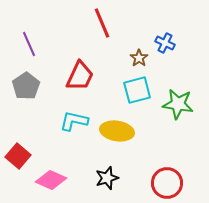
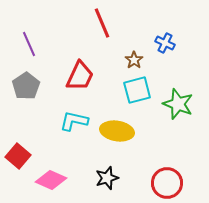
brown star: moved 5 px left, 2 px down
green star: rotated 12 degrees clockwise
